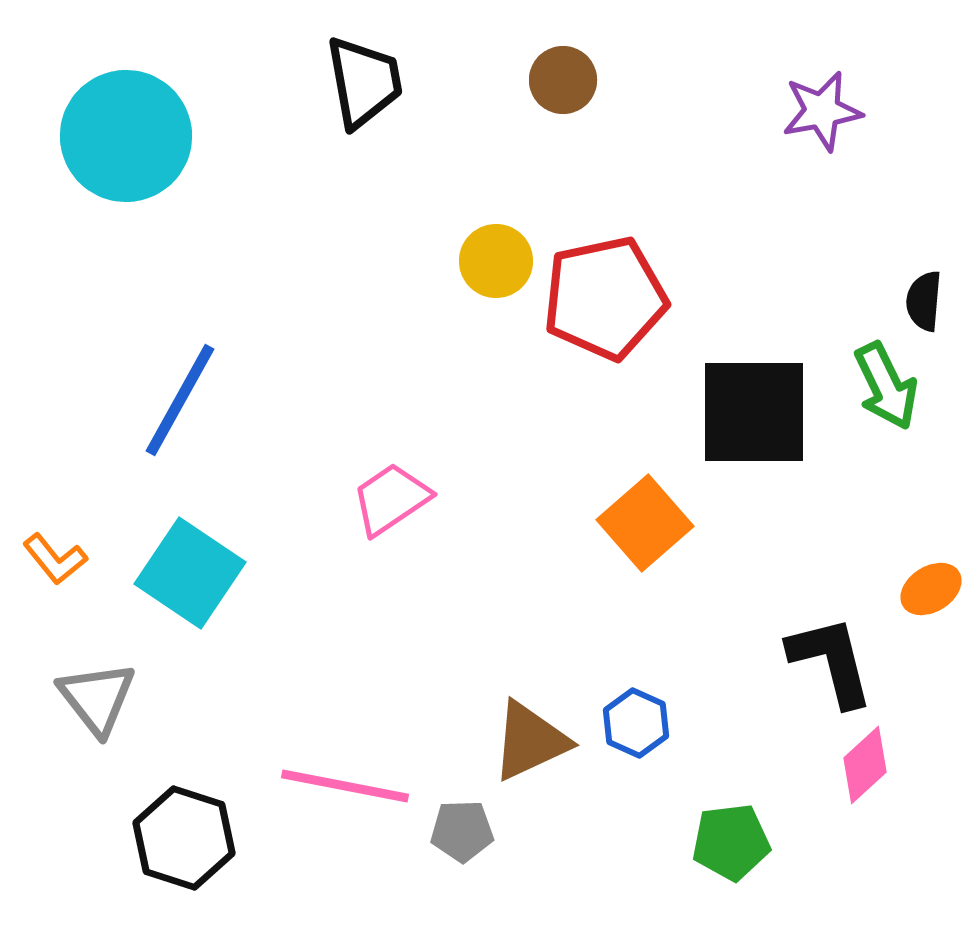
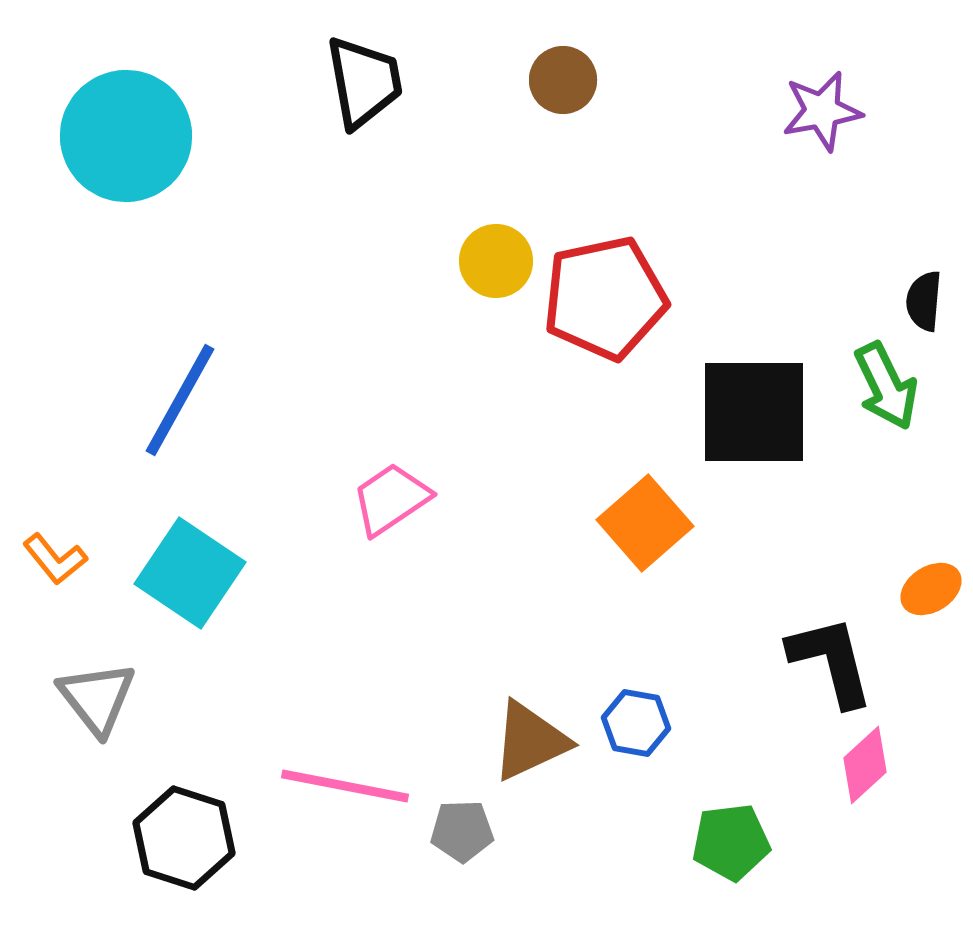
blue hexagon: rotated 14 degrees counterclockwise
